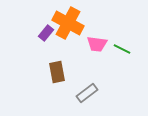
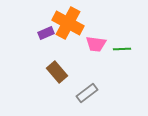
purple rectangle: rotated 28 degrees clockwise
pink trapezoid: moved 1 px left
green line: rotated 30 degrees counterclockwise
brown rectangle: rotated 30 degrees counterclockwise
